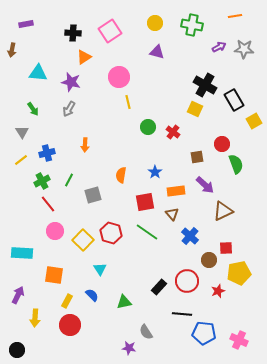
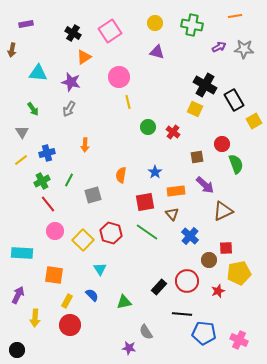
black cross at (73, 33): rotated 28 degrees clockwise
